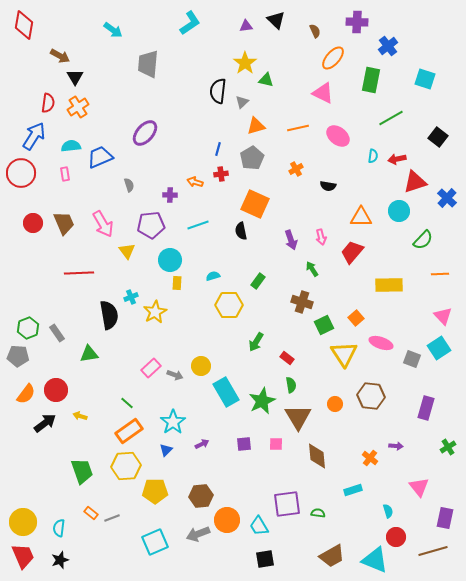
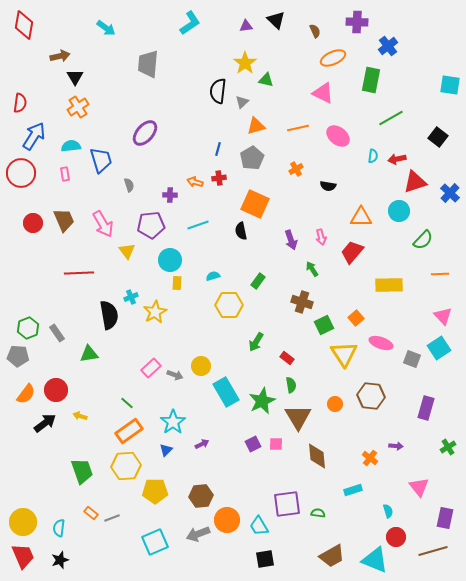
cyan arrow at (113, 30): moved 7 px left, 2 px up
brown arrow at (60, 56): rotated 42 degrees counterclockwise
orange ellipse at (333, 58): rotated 25 degrees clockwise
cyan square at (425, 79): moved 25 px right, 6 px down; rotated 10 degrees counterclockwise
red semicircle at (48, 103): moved 28 px left
blue trapezoid at (100, 157): moved 1 px right, 3 px down; rotated 96 degrees clockwise
red cross at (221, 174): moved 2 px left, 4 px down
blue cross at (447, 198): moved 3 px right, 5 px up
brown trapezoid at (64, 223): moved 3 px up
purple square at (244, 444): moved 9 px right; rotated 21 degrees counterclockwise
